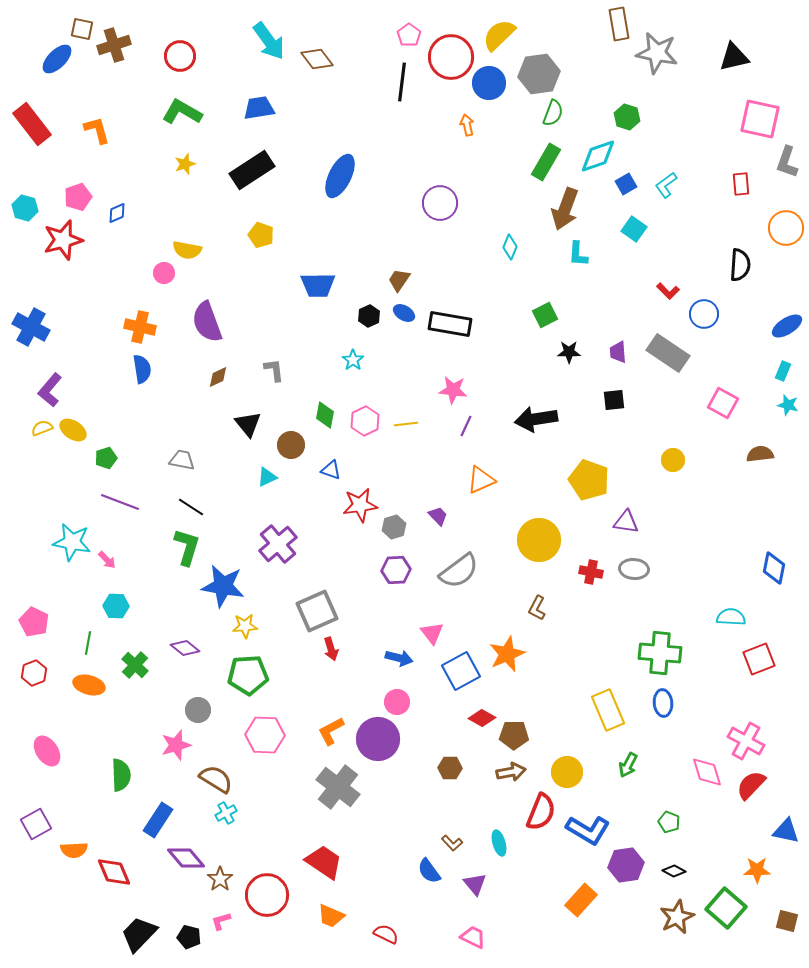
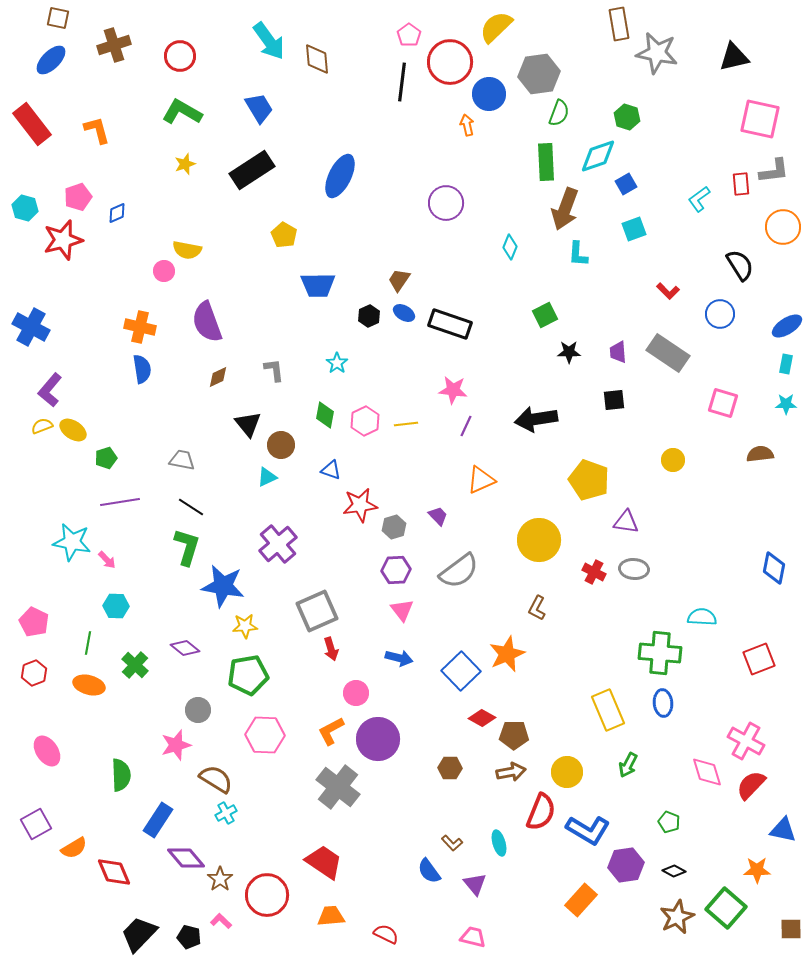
brown square at (82, 29): moved 24 px left, 11 px up
yellow semicircle at (499, 35): moved 3 px left, 8 px up
red circle at (451, 57): moved 1 px left, 5 px down
blue ellipse at (57, 59): moved 6 px left, 1 px down
brown diamond at (317, 59): rotated 32 degrees clockwise
blue circle at (489, 83): moved 11 px down
blue trapezoid at (259, 108): rotated 68 degrees clockwise
green semicircle at (553, 113): moved 6 px right
green rectangle at (546, 162): rotated 33 degrees counterclockwise
gray L-shape at (787, 162): moved 13 px left, 9 px down; rotated 116 degrees counterclockwise
cyan L-shape at (666, 185): moved 33 px right, 14 px down
purple circle at (440, 203): moved 6 px right
orange circle at (786, 228): moved 3 px left, 1 px up
cyan square at (634, 229): rotated 35 degrees clockwise
yellow pentagon at (261, 235): moved 23 px right; rotated 10 degrees clockwise
black semicircle at (740, 265): rotated 36 degrees counterclockwise
pink circle at (164, 273): moved 2 px up
blue circle at (704, 314): moved 16 px right
black rectangle at (450, 324): rotated 9 degrees clockwise
cyan star at (353, 360): moved 16 px left, 3 px down
cyan rectangle at (783, 371): moved 3 px right, 7 px up; rotated 12 degrees counterclockwise
pink square at (723, 403): rotated 12 degrees counterclockwise
cyan star at (788, 405): moved 2 px left, 1 px up; rotated 15 degrees counterclockwise
yellow semicircle at (42, 428): moved 2 px up
brown circle at (291, 445): moved 10 px left
purple line at (120, 502): rotated 30 degrees counterclockwise
red cross at (591, 572): moved 3 px right; rotated 15 degrees clockwise
cyan semicircle at (731, 617): moved 29 px left
pink triangle at (432, 633): moved 30 px left, 23 px up
blue square at (461, 671): rotated 15 degrees counterclockwise
green pentagon at (248, 675): rotated 6 degrees counterclockwise
pink circle at (397, 702): moved 41 px left, 9 px up
blue triangle at (786, 831): moved 3 px left, 1 px up
orange semicircle at (74, 850): moved 2 px up; rotated 28 degrees counterclockwise
orange trapezoid at (331, 916): rotated 152 degrees clockwise
pink L-shape at (221, 921): rotated 60 degrees clockwise
brown square at (787, 921): moved 4 px right, 8 px down; rotated 15 degrees counterclockwise
pink trapezoid at (473, 937): rotated 12 degrees counterclockwise
